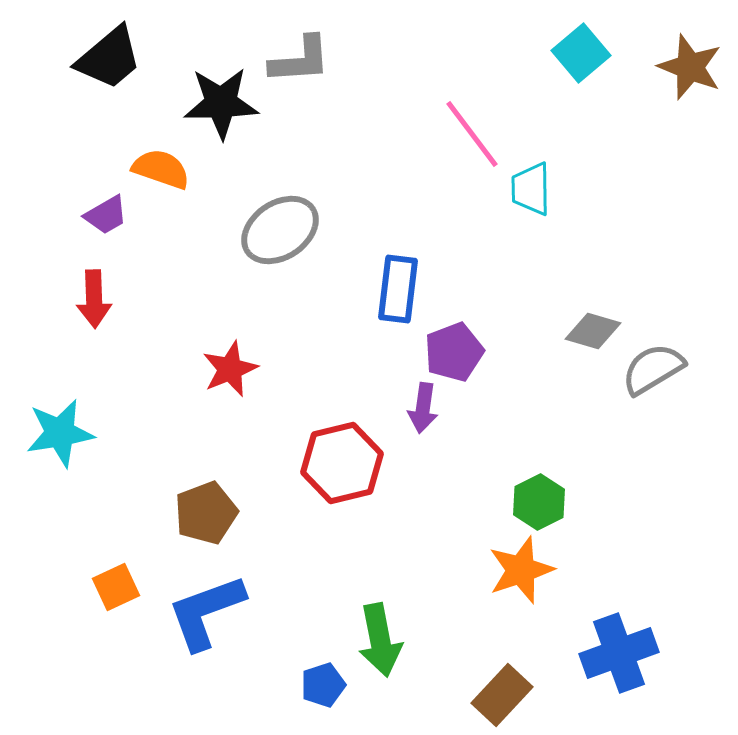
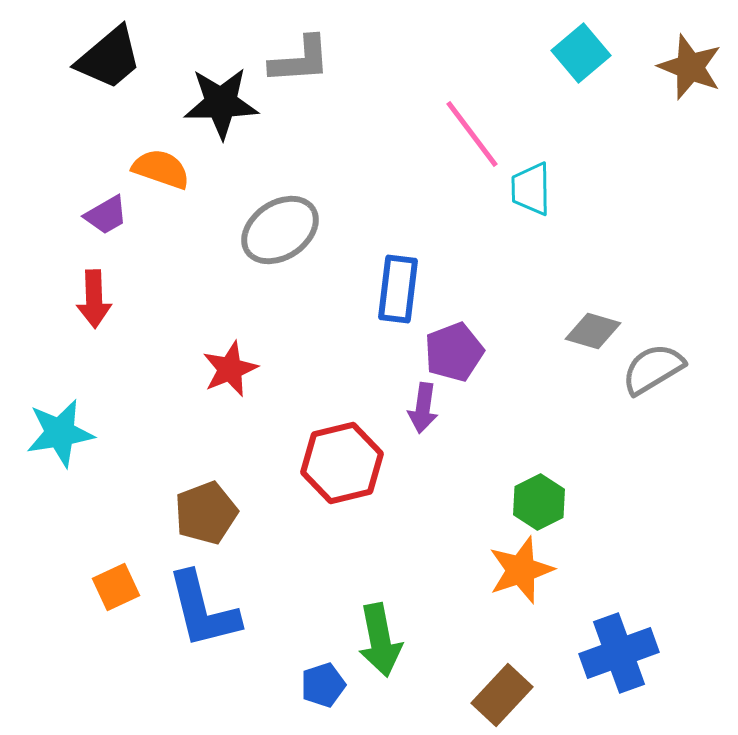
blue L-shape: moved 3 px left, 2 px up; rotated 84 degrees counterclockwise
